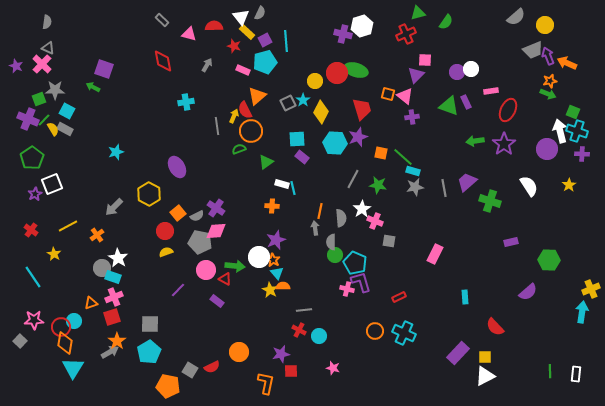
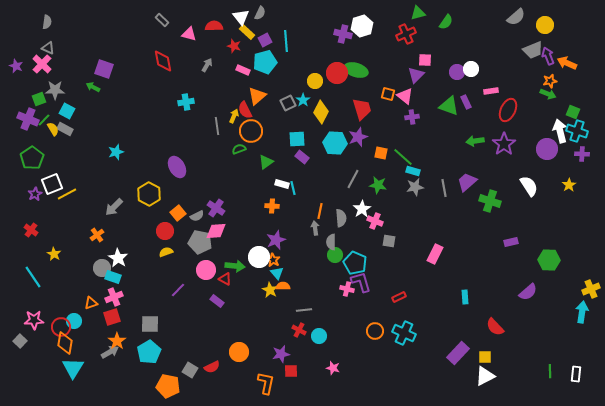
yellow line at (68, 226): moved 1 px left, 32 px up
